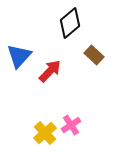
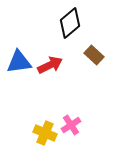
blue triangle: moved 6 px down; rotated 40 degrees clockwise
red arrow: moved 6 px up; rotated 20 degrees clockwise
yellow cross: rotated 25 degrees counterclockwise
